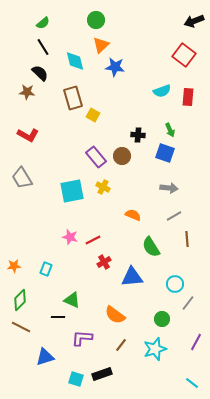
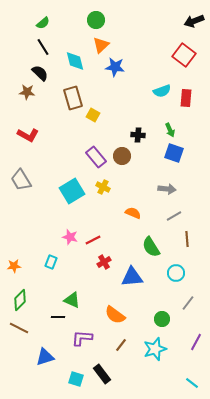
red rectangle at (188, 97): moved 2 px left, 1 px down
blue square at (165, 153): moved 9 px right
gray trapezoid at (22, 178): moved 1 px left, 2 px down
gray arrow at (169, 188): moved 2 px left, 1 px down
cyan square at (72, 191): rotated 20 degrees counterclockwise
orange semicircle at (133, 215): moved 2 px up
cyan rectangle at (46, 269): moved 5 px right, 7 px up
cyan circle at (175, 284): moved 1 px right, 11 px up
brown line at (21, 327): moved 2 px left, 1 px down
black rectangle at (102, 374): rotated 72 degrees clockwise
